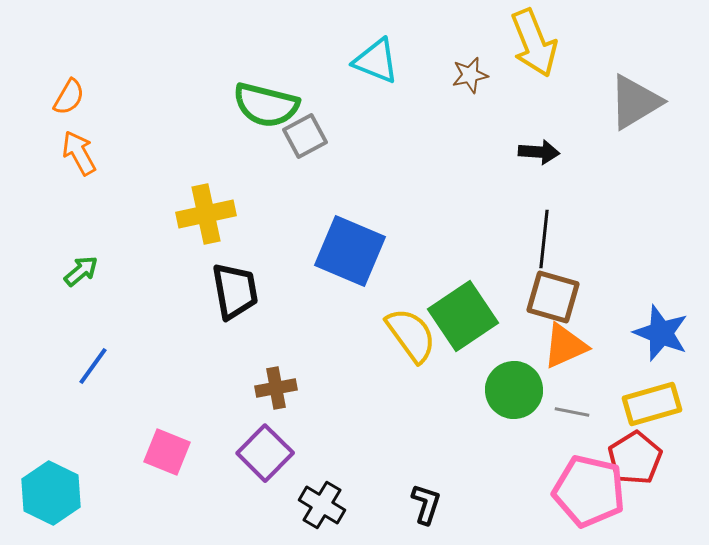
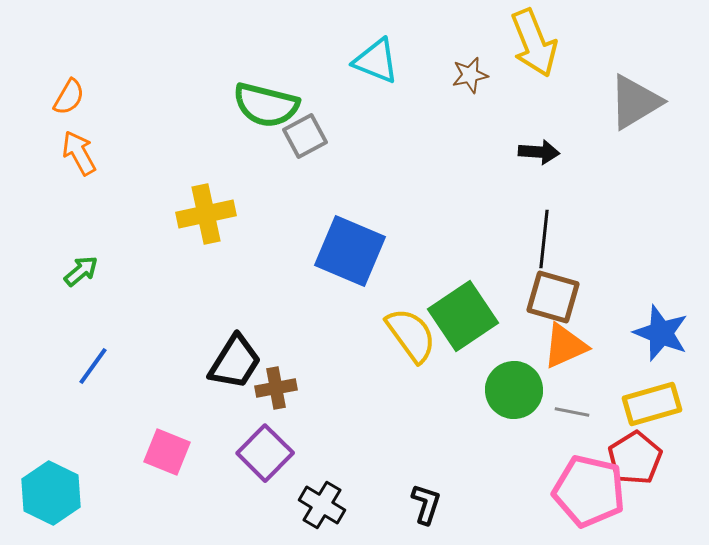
black trapezoid: moved 71 px down; rotated 42 degrees clockwise
